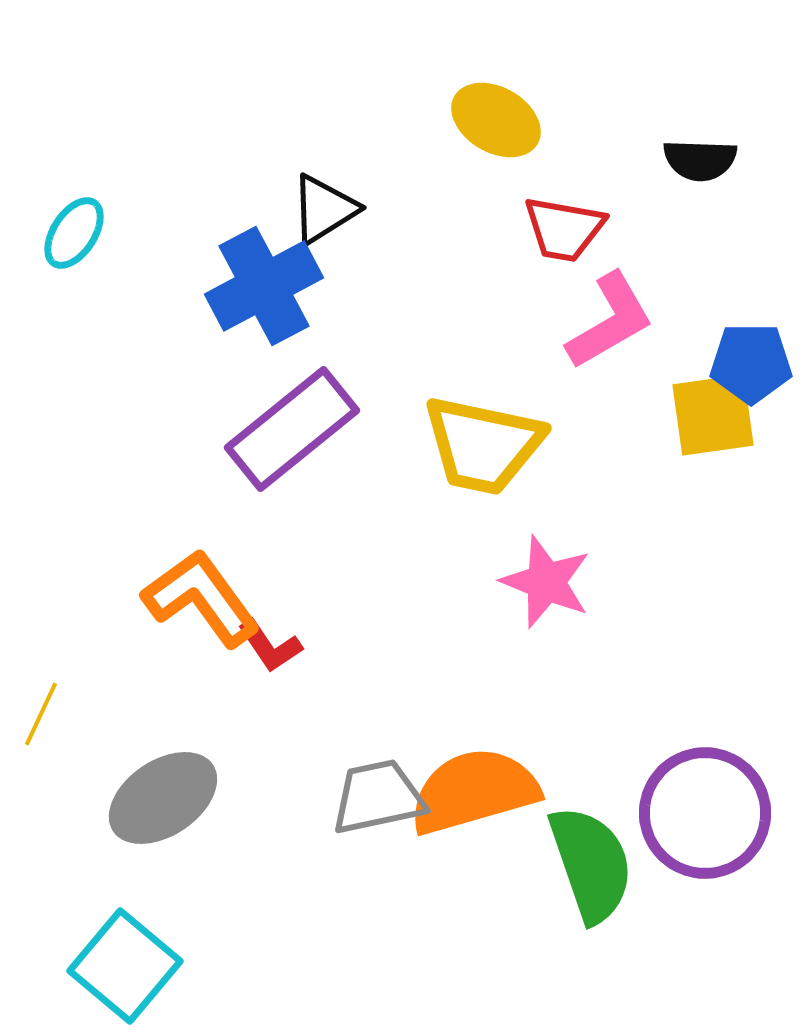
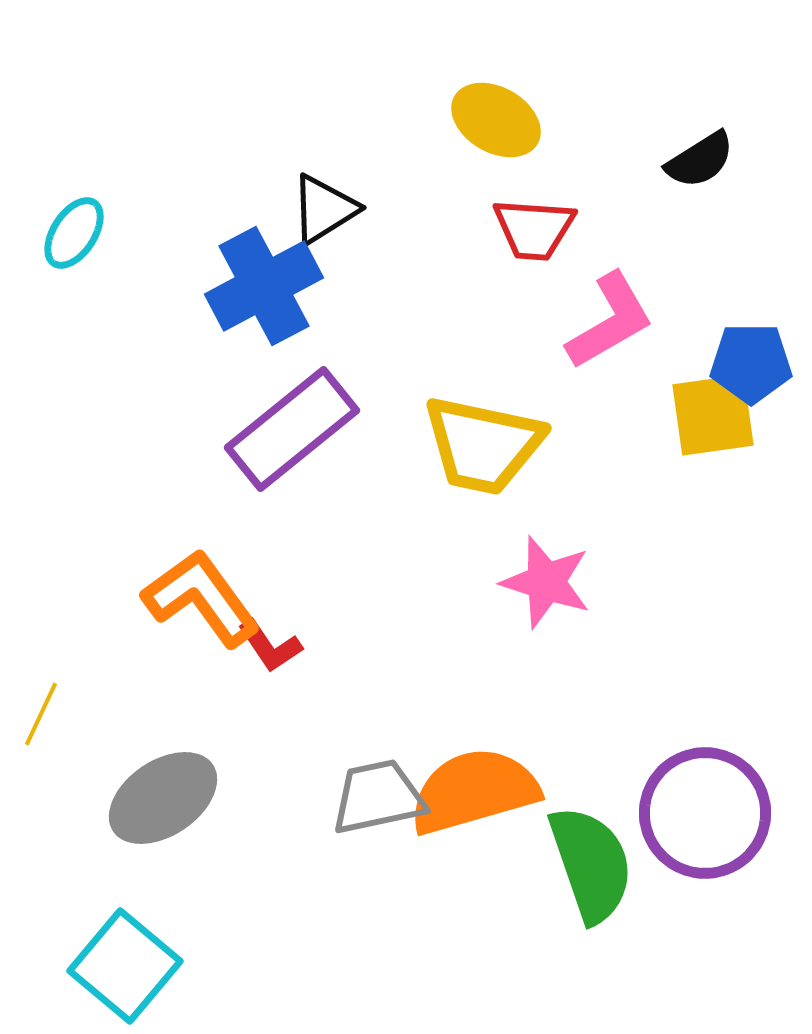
black semicircle: rotated 34 degrees counterclockwise
red trapezoid: moved 30 px left; rotated 6 degrees counterclockwise
pink star: rotated 4 degrees counterclockwise
